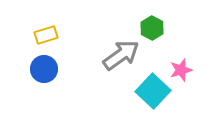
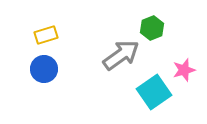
green hexagon: rotated 10 degrees clockwise
pink star: moved 3 px right
cyan square: moved 1 px right, 1 px down; rotated 12 degrees clockwise
